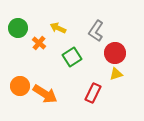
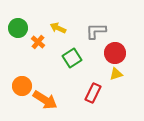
gray L-shape: rotated 55 degrees clockwise
orange cross: moved 1 px left, 1 px up
green square: moved 1 px down
orange circle: moved 2 px right
orange arrow: moved 6 px down
